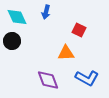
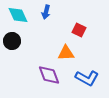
cyan diamond: moved 1 px right, 2 px up
purple diamond: moved 1 px right, 5 px up
